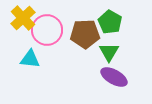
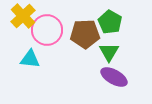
yellow cross: moved 2 px up
